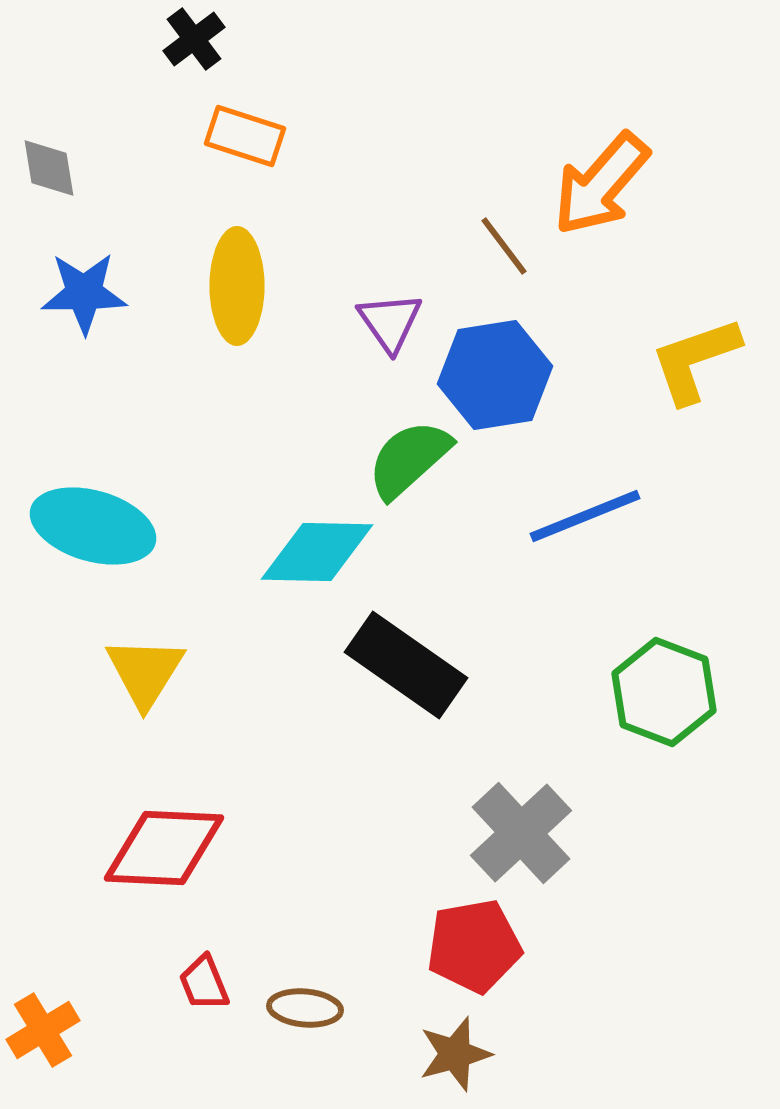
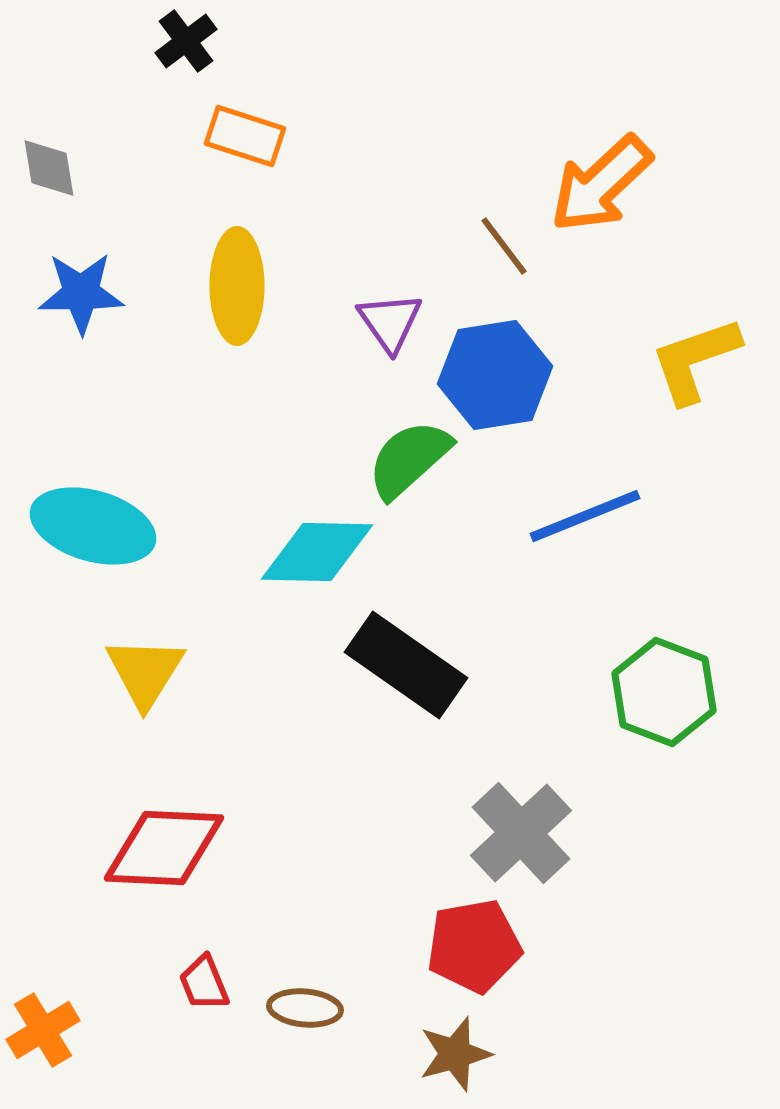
black cross: moved 8 px left, 2 px down
orange arrow: rotated 6 degrees clockwise
blue star: moved 3 px left
